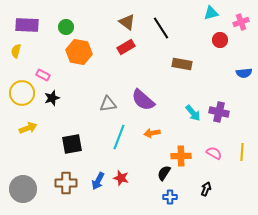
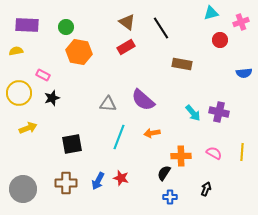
yellow semicircle: rotated 64 degrees clockwise
yellow circle: moved 3 px left
gray triangle: rotated 12 degrees clockwise
